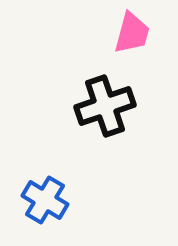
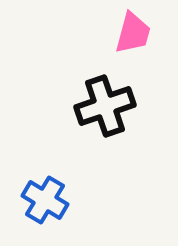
pink trapezoid: moved 1 px right
